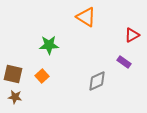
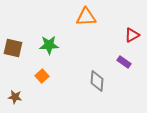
orange triangle: rotated 35 degrees counterclockwise
brown square: moved 26 px up
gray diamond: rotated 60 degrees counterclockwise
